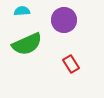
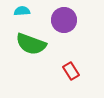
green semicircle: moved 4 px right; rotated 44 degrees clockwise
red rectangle: moved 7 px down
